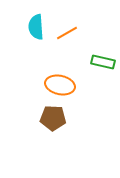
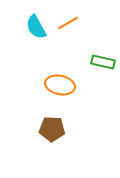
cyan semicircle: rotated 25 degrees counterclockwise
orange line: moved 1 px right, 10 px up
brown pentagon: moved 1 px left, 11 px down
